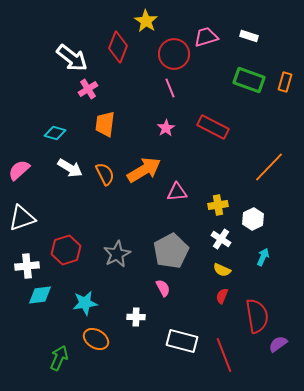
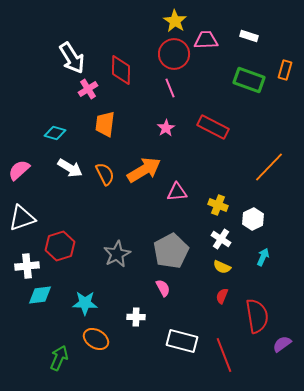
yellow star at (146, 21): moved 29 px right
pink trapezoid at (206, 37): moved 3 px down; rotated 15 degrees clockwise
red diamond at (118, 47): moved 3 px right, 23 px down; rotated 20 degrees counterclockwise
white arrow at (72, 58): rotated 20 degrees clockwise
orange rectangle at (285, 82): moved 12 px up
yellow cross at (218, 205): rotated 30 degrees clockwise
red hexagon at (66, 250): moved 6 px left, 4 px up
yellow semicircle at (222, 270): moved 3 px up
cyan star at (85, 303): rotated 10 degrees clockwise
purple semicircle at (278, 344): moved 4 px right
